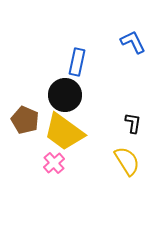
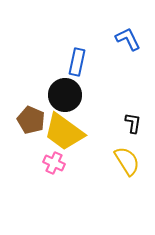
blue L-shape: moved 5 px left, 3 px up
brown pentagon: moved 6 px right
pink cross: rotated 25 degrees counterclockwise
